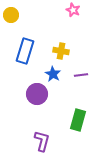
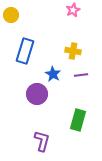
pink star: rotated 24 degrees clockwise
yellow cross: moved 12 px right
